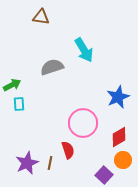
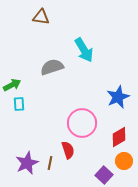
pink circle: moved 1 px left
orange circle: moved 1 px right, 1 px down
